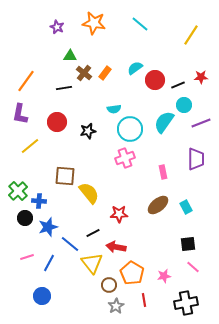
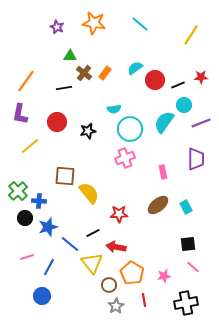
blue line at (49, 263): moved 4 px down
